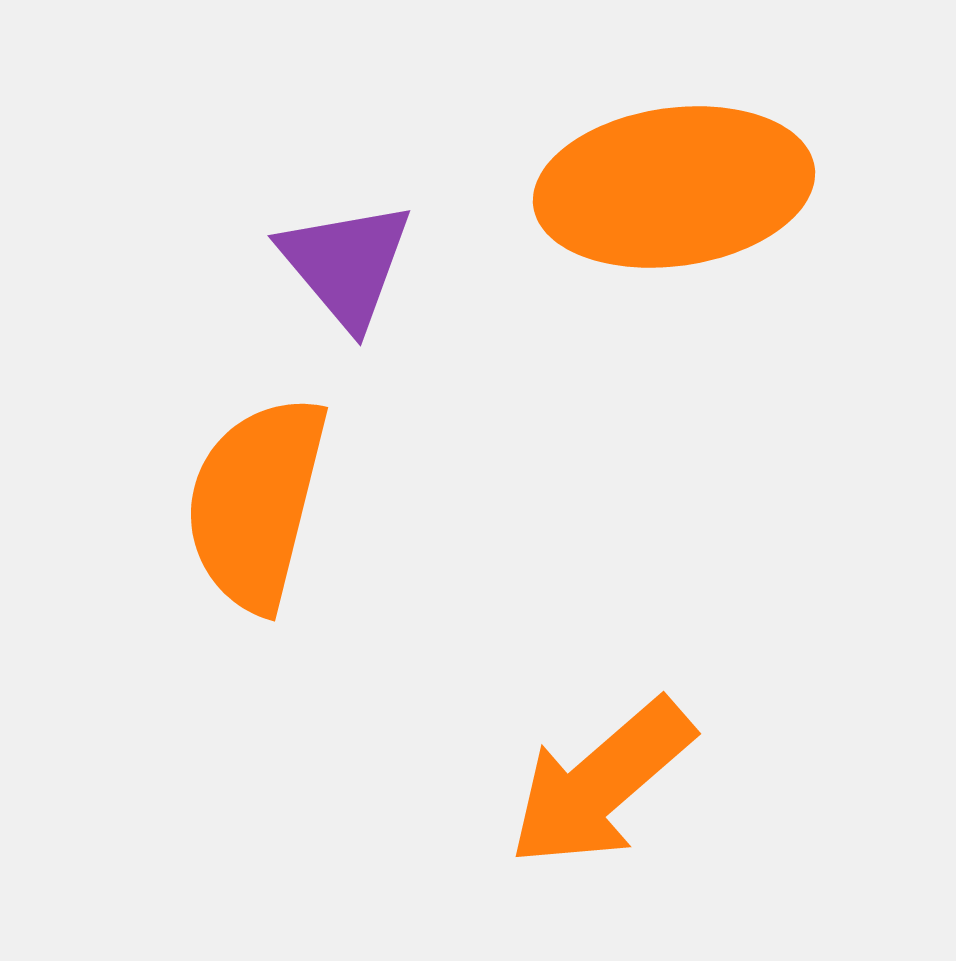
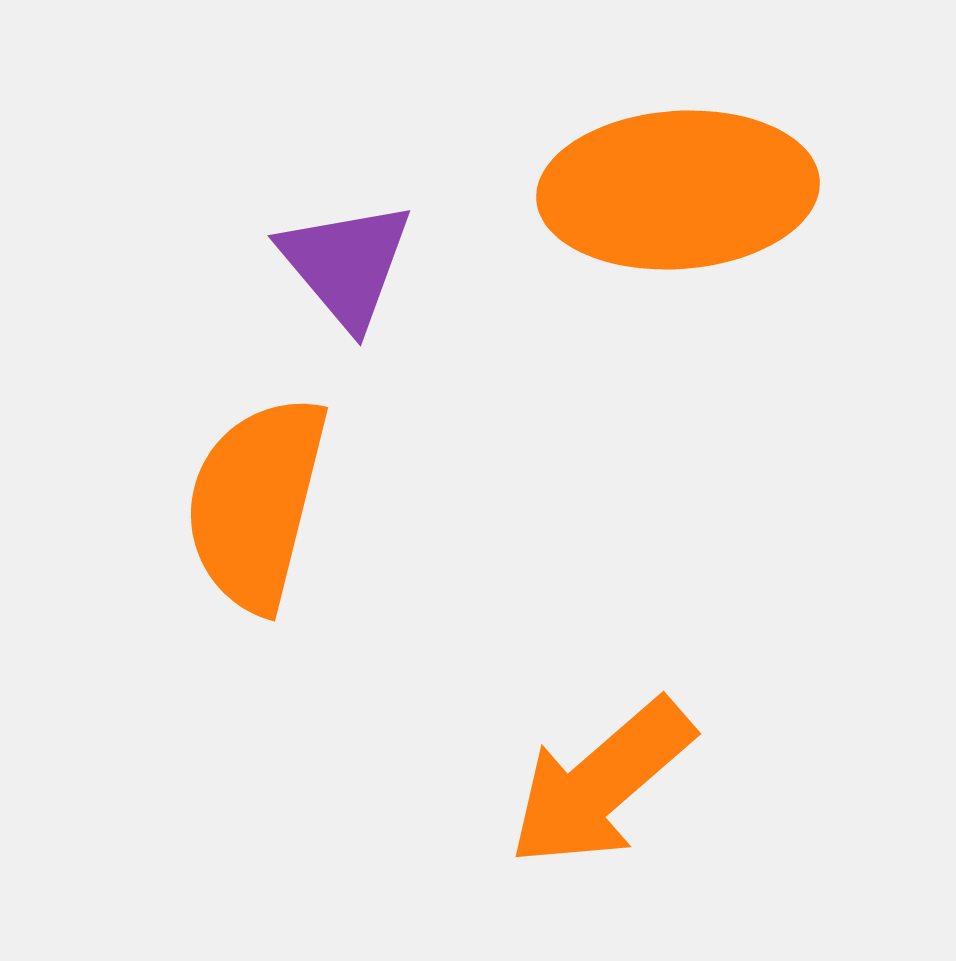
orange ellipse: moved 4 px right, 3 px down; rotated 4 degrees clockwise
